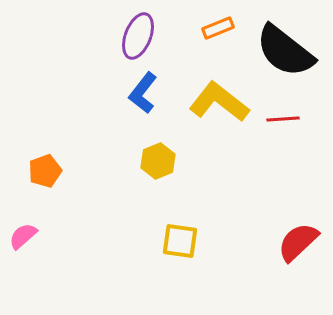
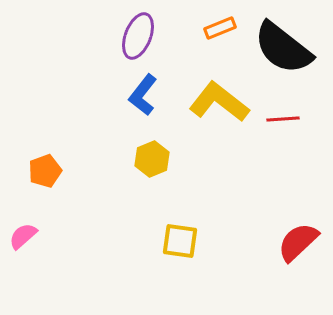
orange rectangle: moved 2 px right
black semicircle: moved 2 px left, 3 px up
blue L-shape: moved 2 px down
yellow hexagon: moved 6 px left, 2 px up
